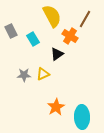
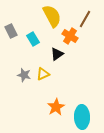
gray star: rotated 16 degrees clockwise
